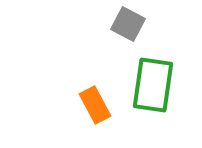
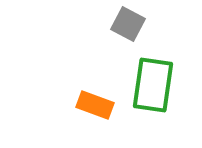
orange rectangle: rotated 42 degrees counterclockwise
